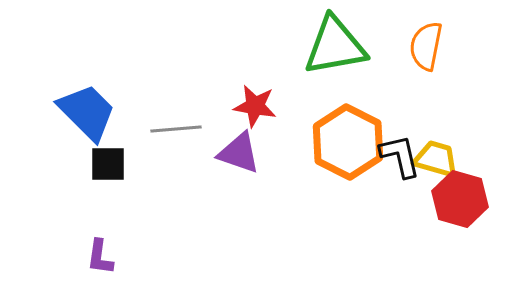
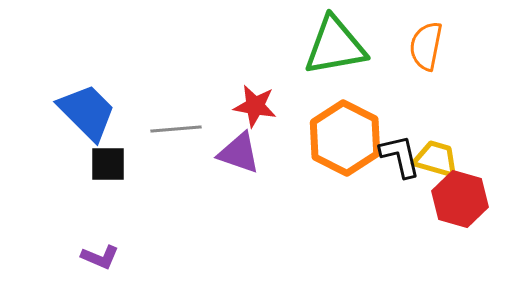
orange hexagon: moved 3 px left, 4 px up
purple L-shape: rotated 75 degrees counterclockwise
